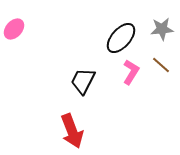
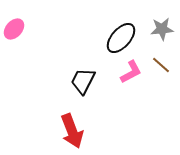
pink L-shape: rotated 30 degrees clockwise
